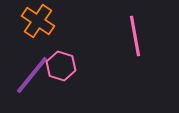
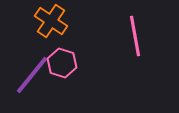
orange cross: moved 13 px right
pink hexagon: moved 1 px right, 3 px up
